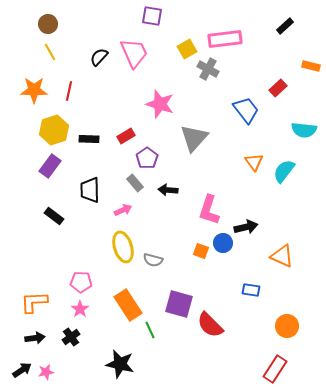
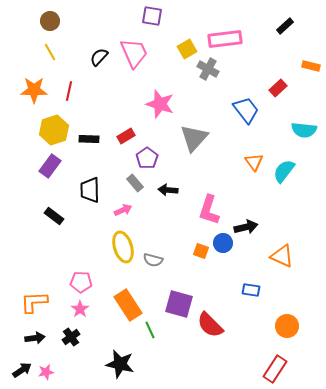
brown circle at (48, 24): moved 2 px right, 3 px up
